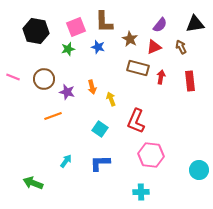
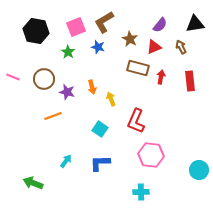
brown L-shape: rotated 60 degrees clockwise
green star: moved 3 px down; rotated 24 degrees counterclockwise
